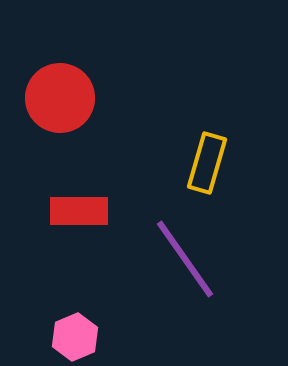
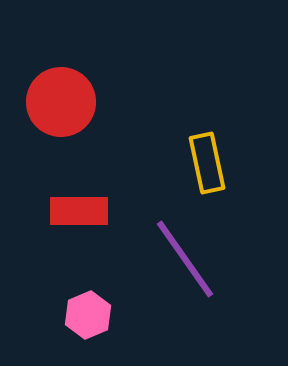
red circle: moved 1 px right, 4 px down
yellow rectangle: rotated 28 degrees counterclockwise
pink hexagon: moved 13 px right, 22 px up
